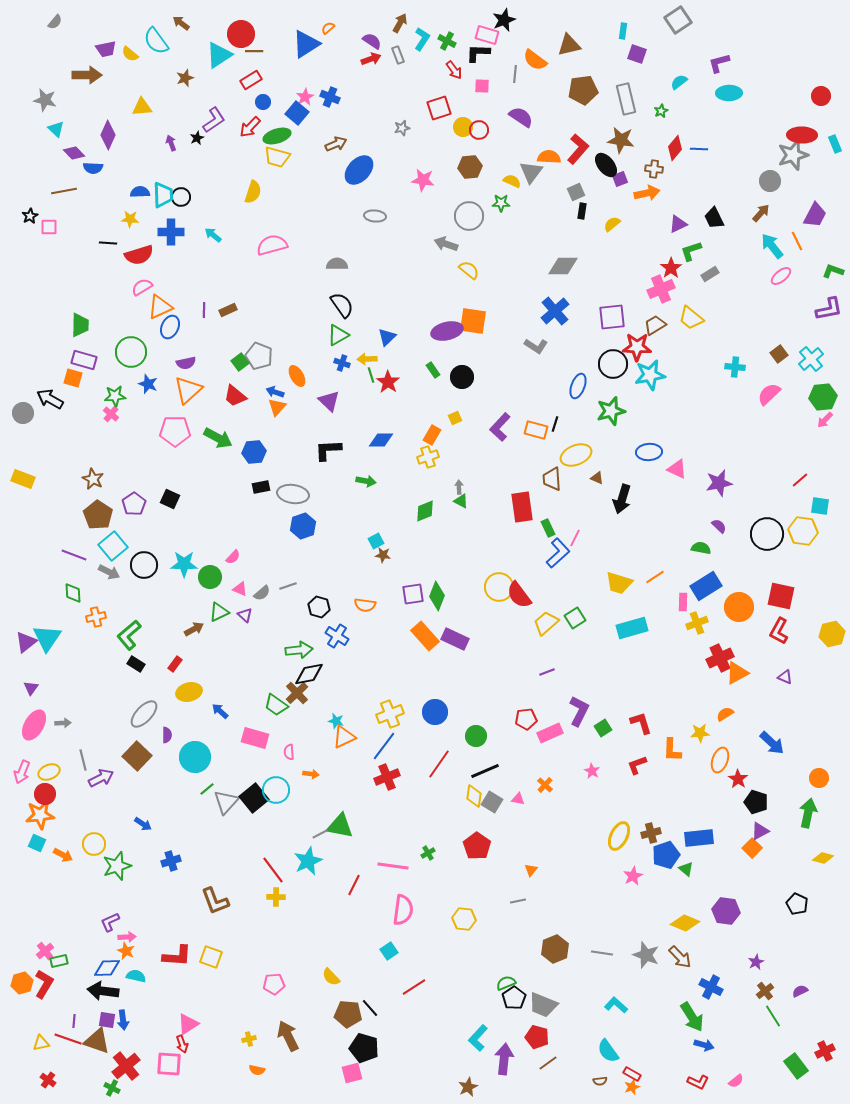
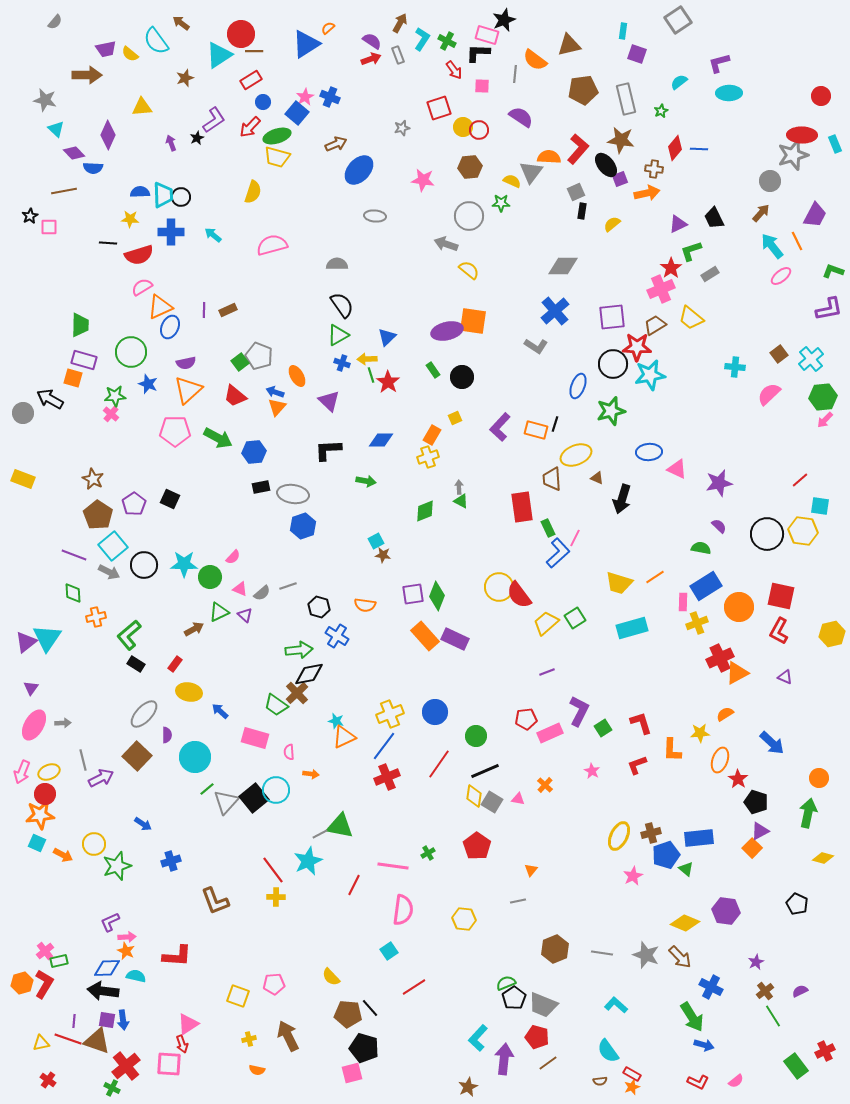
yellow ellipse at (189, 692): rotated 25 degrees clockwise
yellow square at (211, 957): moved 27 px right, 39 px down
